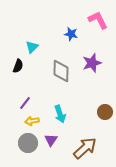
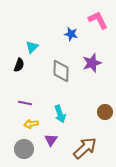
black semicircle: moved 1 px right, 1 px up
purple line: rotated 64 degrees clockwise
yellow arrow: moved 1 px left, 3 px down
gray circle: moved 4 px left, 6 px down
